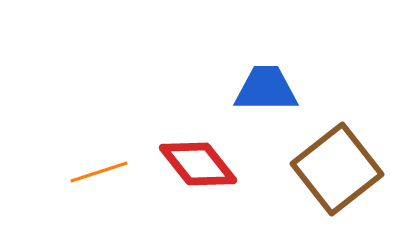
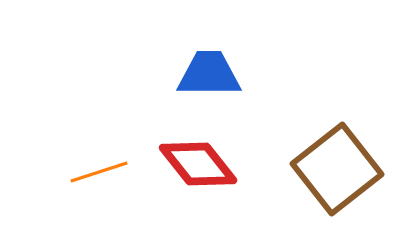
blue trapezoid: moved 57 px left, 15 px up
